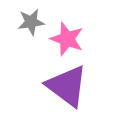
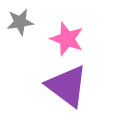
gray star: moved 11 px left
